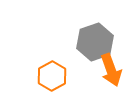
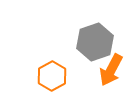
orange arrow: rotated 48 degrees clockwise
